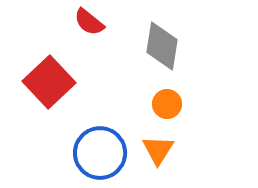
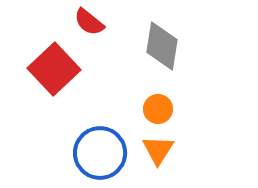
red square: moved 5 px right, 13 px up
orange circle: moved 9 px left, 5 px down
